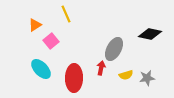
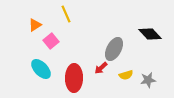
black diamond: rotated 35 degrees clockwise
red arrow: rotated 144 degrees counterclockwise
gray star: moved 1 px right, 2 px down
